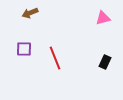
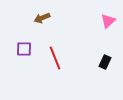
brown arrow: moved 12 px right, 5 px down
pink triangle: moved 5 px right, 3 px down; rotated 28 degrees counterclockwise
